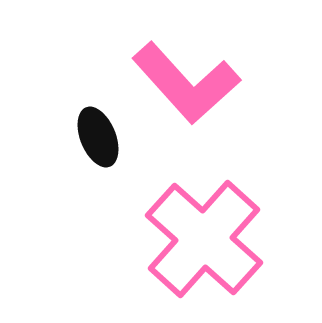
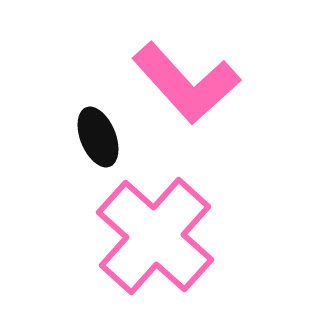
pink cross: moved 49 px left, 3 px up
